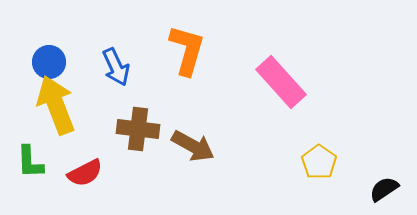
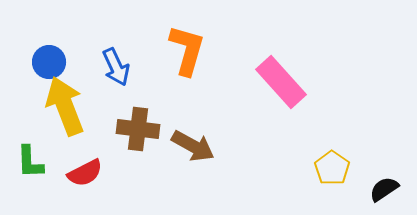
yellow arrow: moved 9 px right, 1 px down
yellow pentagon: moved 13 px right, 6 px down
